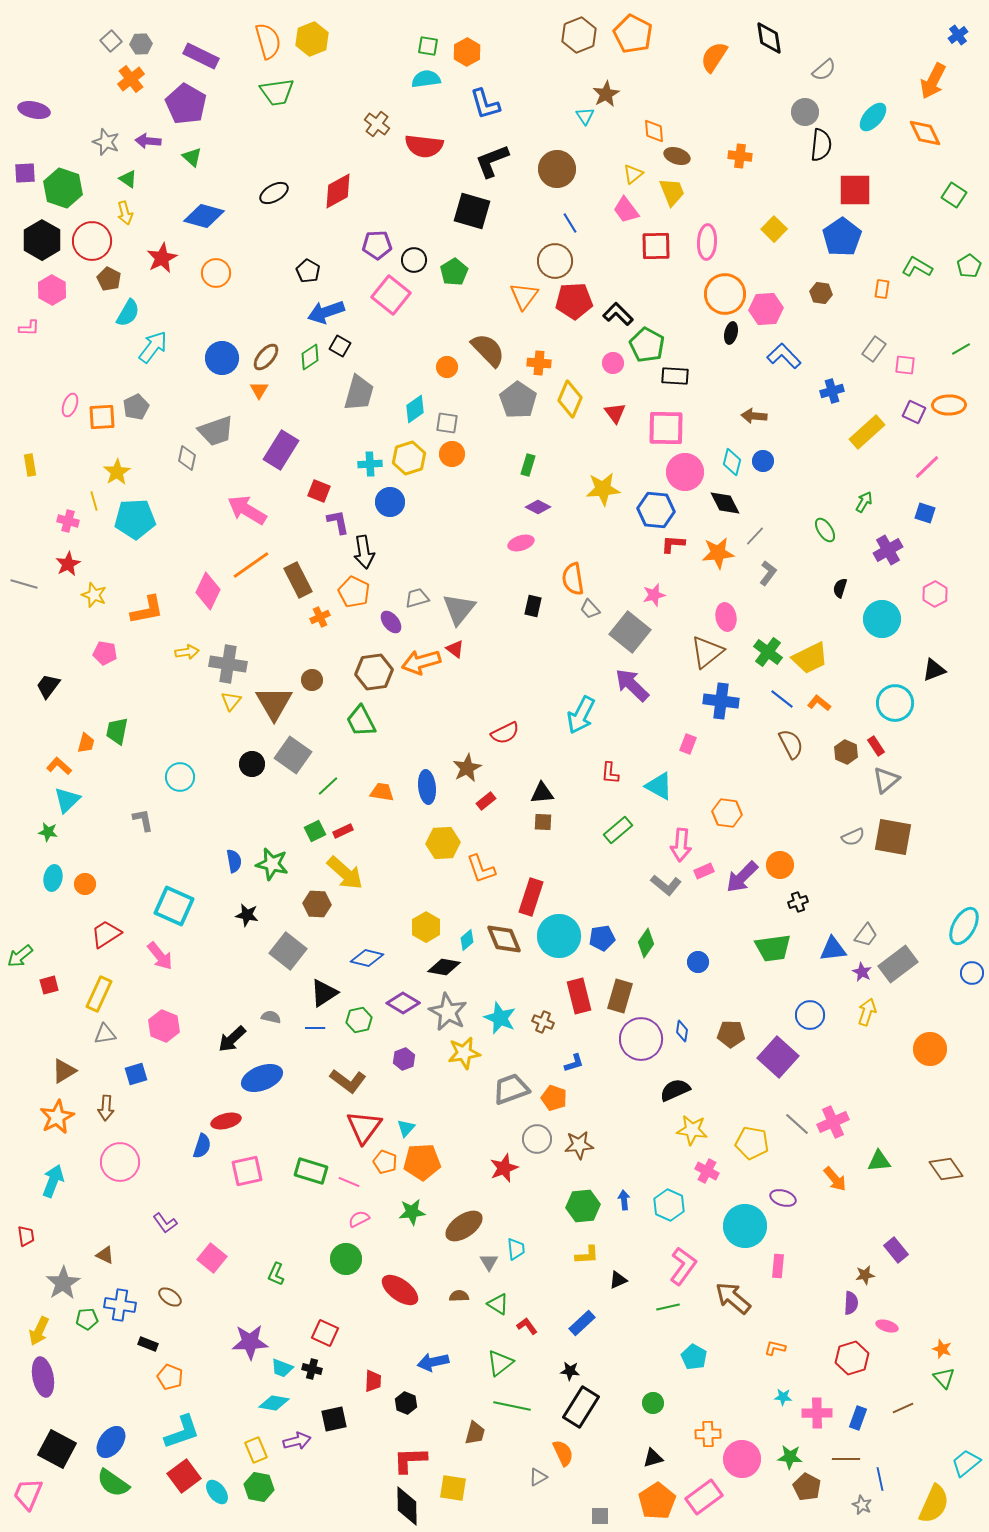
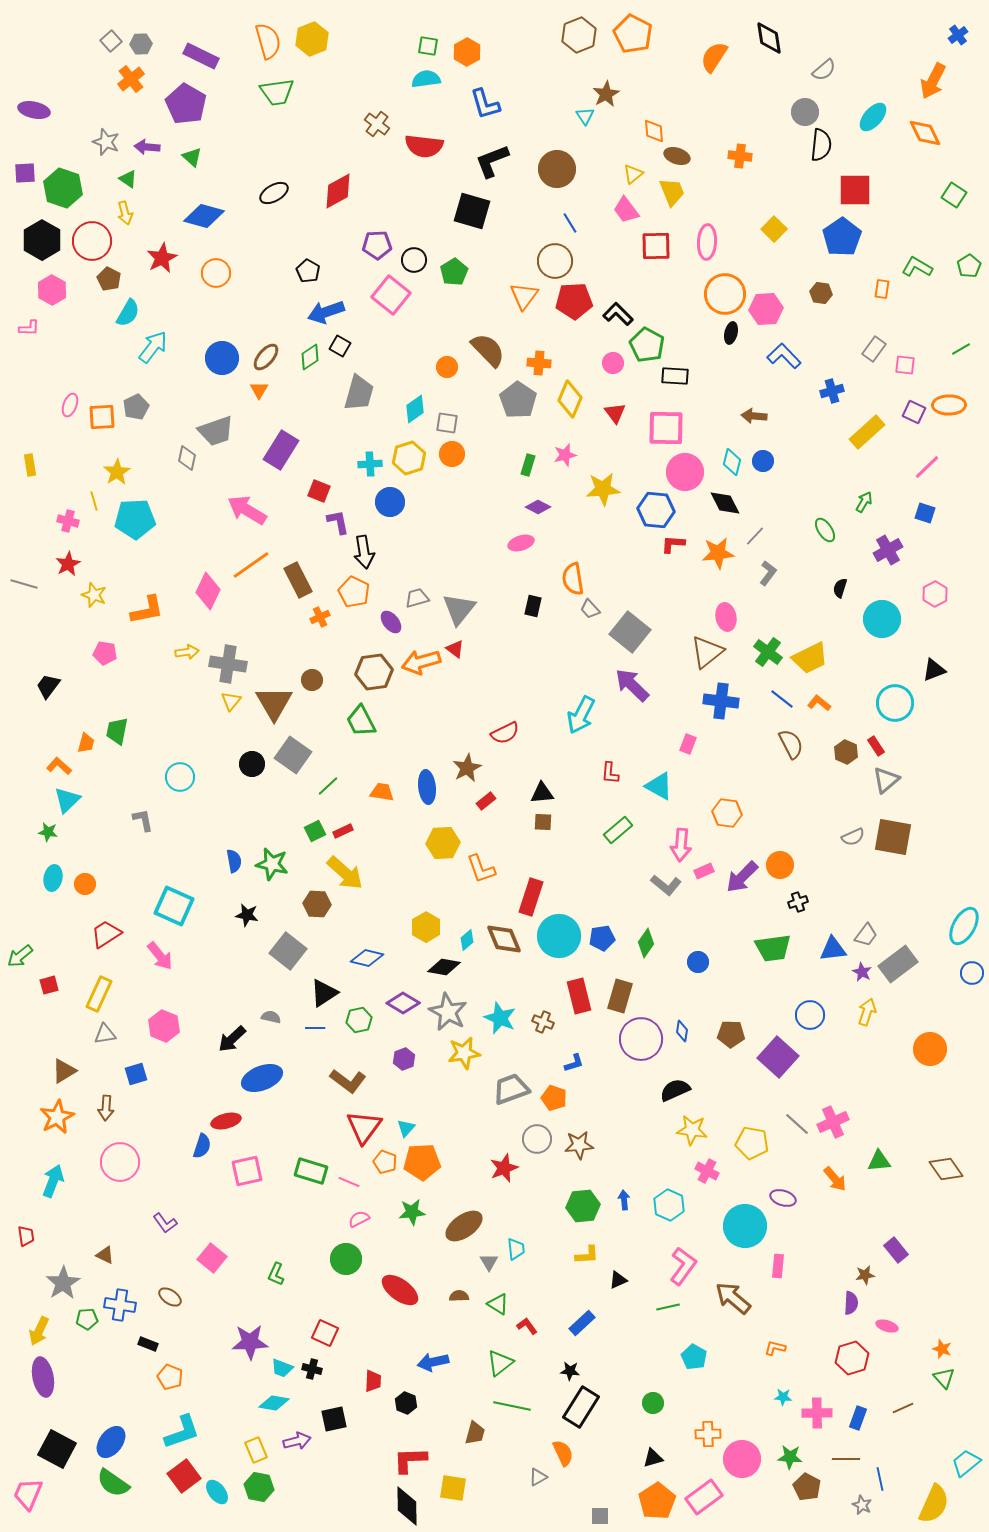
purple arrow at (148, 141): moved 1 px left, 6 px down
pink star at (654, 595): moved 89 px left, 140 px up
